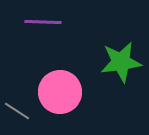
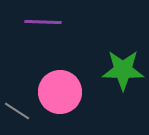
green star: moved 2 px right, 8 px down; rotated 9 degrees clockwise
